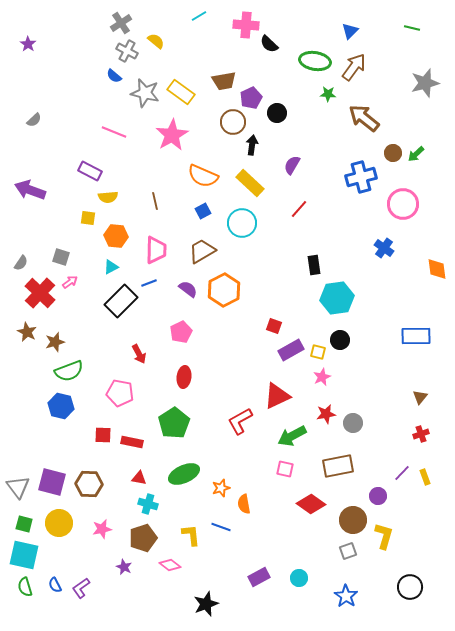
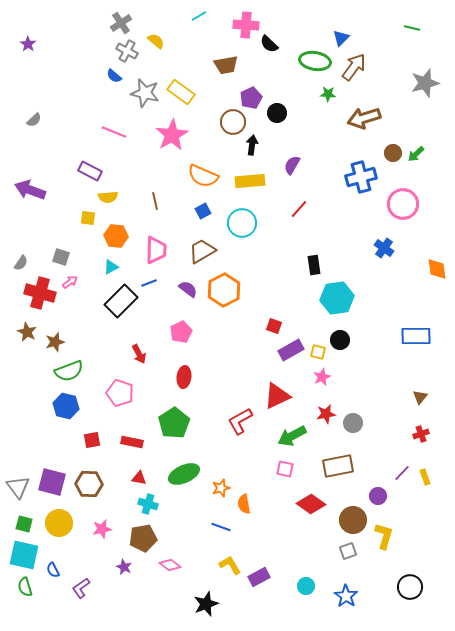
blue triangle at (350, 31): moved 9 px left, 7 px down
brown trapezoid at (224, 81): moved 2 px right, 16 px up
brown arrow at (364, 118): rotated 56 degrees counterclockwise
yellow rectangle at (250, 183): moved 2 px up; rotated 48 degrees counterclockwise
red cross at (40, 293): rotated 28 degrees counterclockwise
pink pentagon at (120, 393): rotated 8 degrees clockwise
blue hexagon at (61, 406): moved 5 px right
red square at (103, 435): moved 11 px left, 5 px down; rotated 12 degrees counterclockwise
yellow L-shape at (191, 535): moved 39 px right, 30 px down; rotated 25 degrees counterclockwise
brown pentagon at (143, 538): rotated 8 degrees clockwise
cyan circle at (299, 578): moved 7 px right, 8 px down
blue semicircle at (55, 585): moved 2 px left, 15 px up
